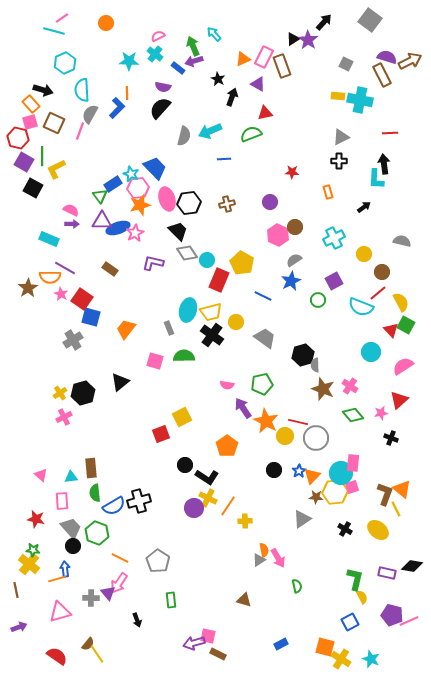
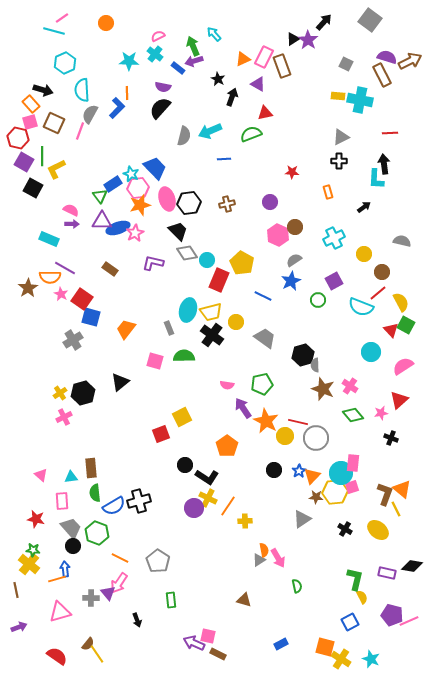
purple arrow at (194, 643): rotated 40 degrees clockwise
